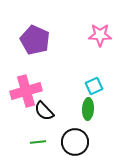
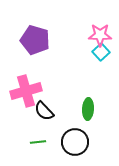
purple pentagon: rotated 8 degrees counterclockwise
cyan square: moved 7 px right, 34 px up; rotated 18 degrees counterclockwise
